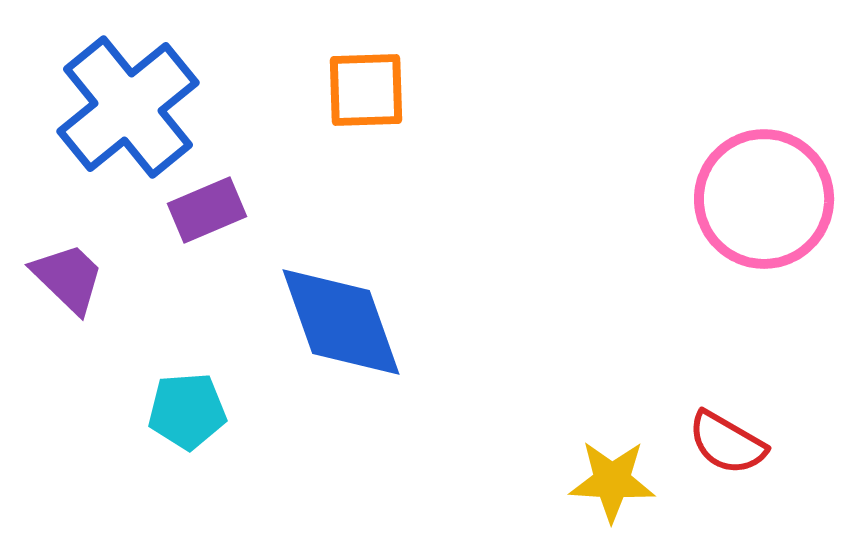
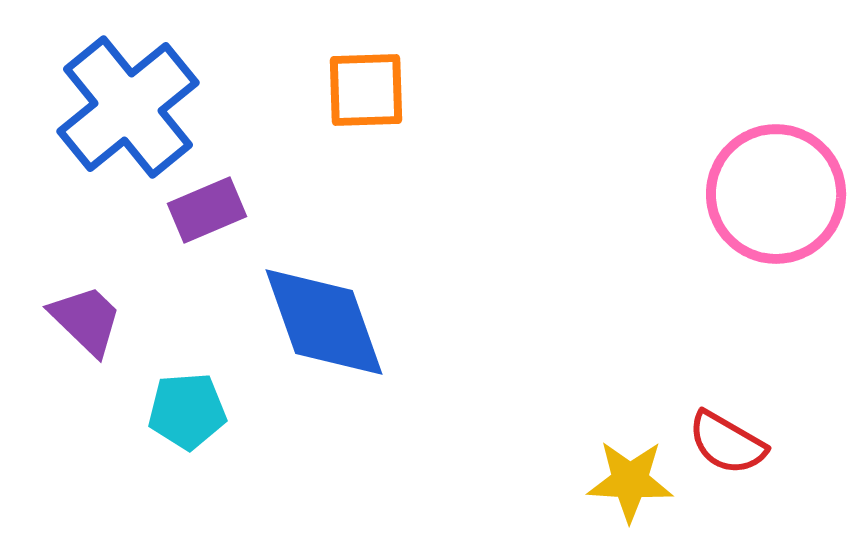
pink circle: moved 12 px right, 5 px up
purple trapezoid: moved 18 px right, 42 px down
blue diamond: moved 17 px left
yellow star: moved 18 px right
